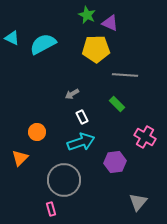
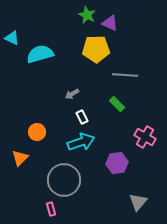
cyan semicircle: moved 3 px left, 10 px down; rotated 12 degrees clockwise
purple hexagon: moved 2 px right, 1 px down
